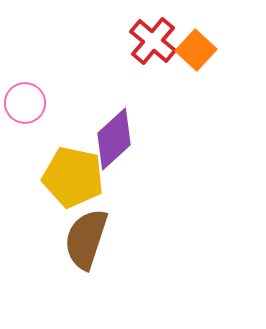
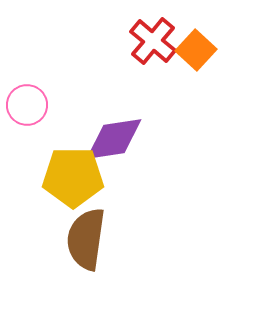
pink circle: moved 2 px right, 2 px down
purple diamond: rotated 34 degrees clockwise
yellow pentagon: rotated 12 degrees counterclockwise
brown semicircle: rotated 10 degrees counterclockwise
